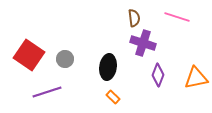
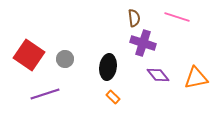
purple diamond: rotated 60 degrees counterclockwise
purple line: moved 2 px left, 2 px down
